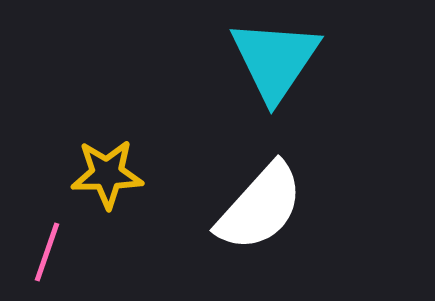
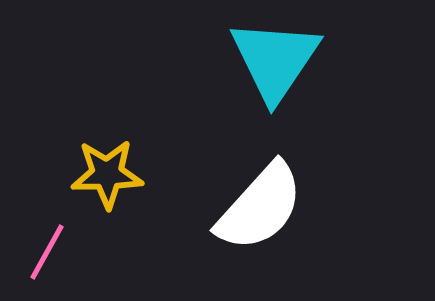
pink line: rotated 10 degrees clockwise
